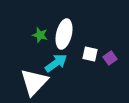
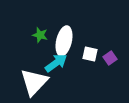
white ellipse: moved 7 px down
